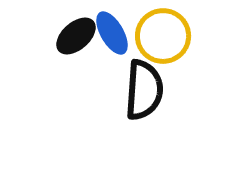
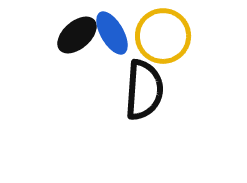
black ellipse: moved 1 px right, 1 px up
